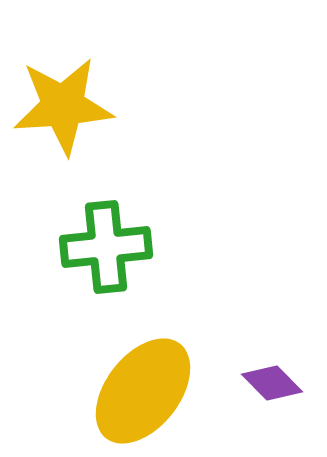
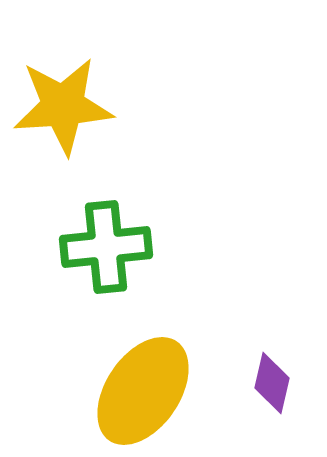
purple diamond: rotated 58 degrees clockwise
yellow ellipse: rotated 4 degrees counterclockwise
